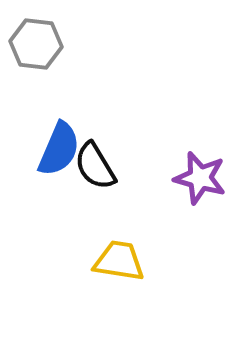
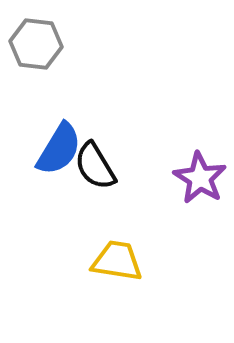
blue semicircle: rotated 8 degrees clockwise
purple star: rotated 16 degrees clockwise
yellow trapezoid: moved 2 px left
